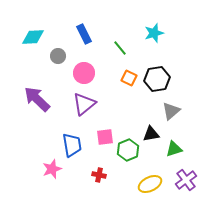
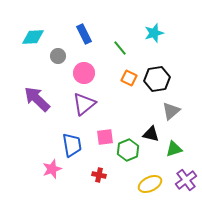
black triangle: rotated 24 degrees clockwise
